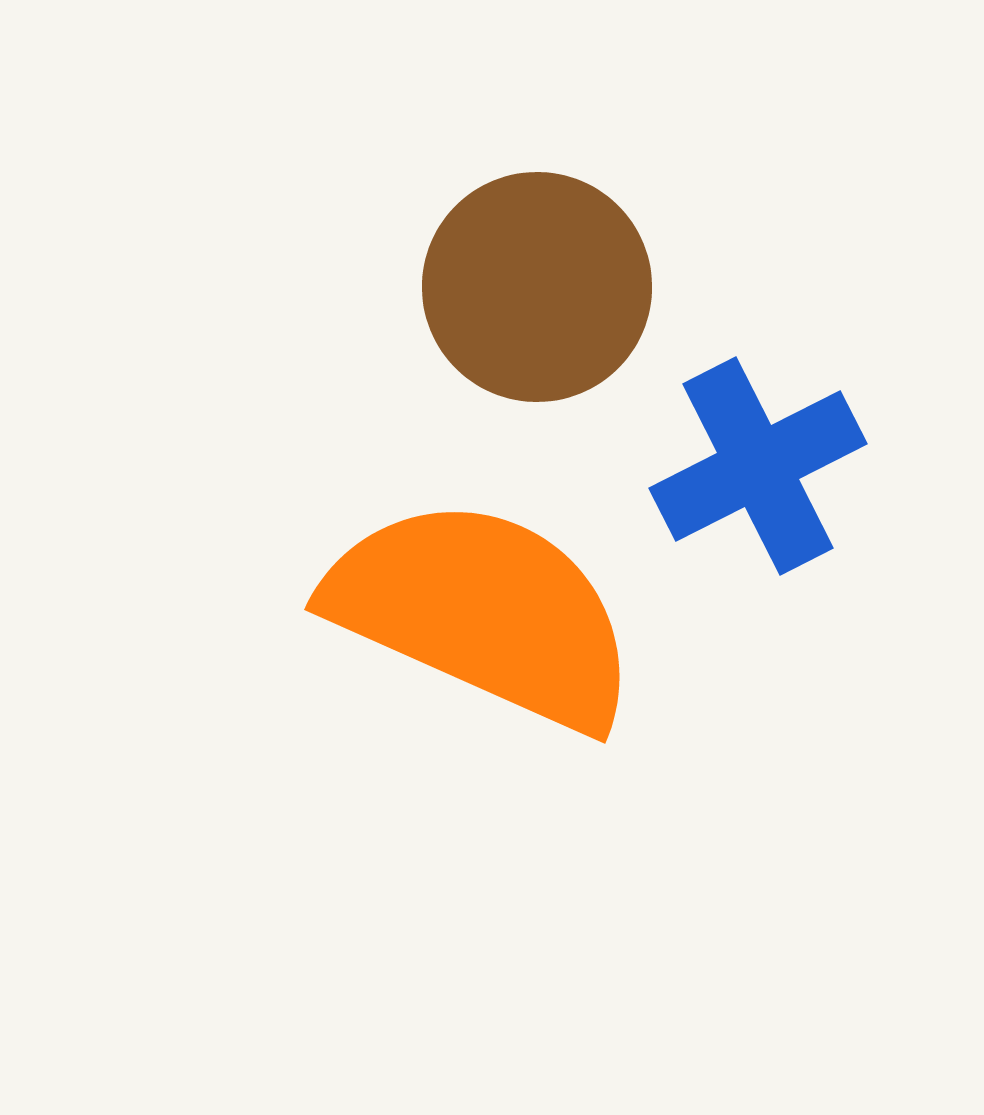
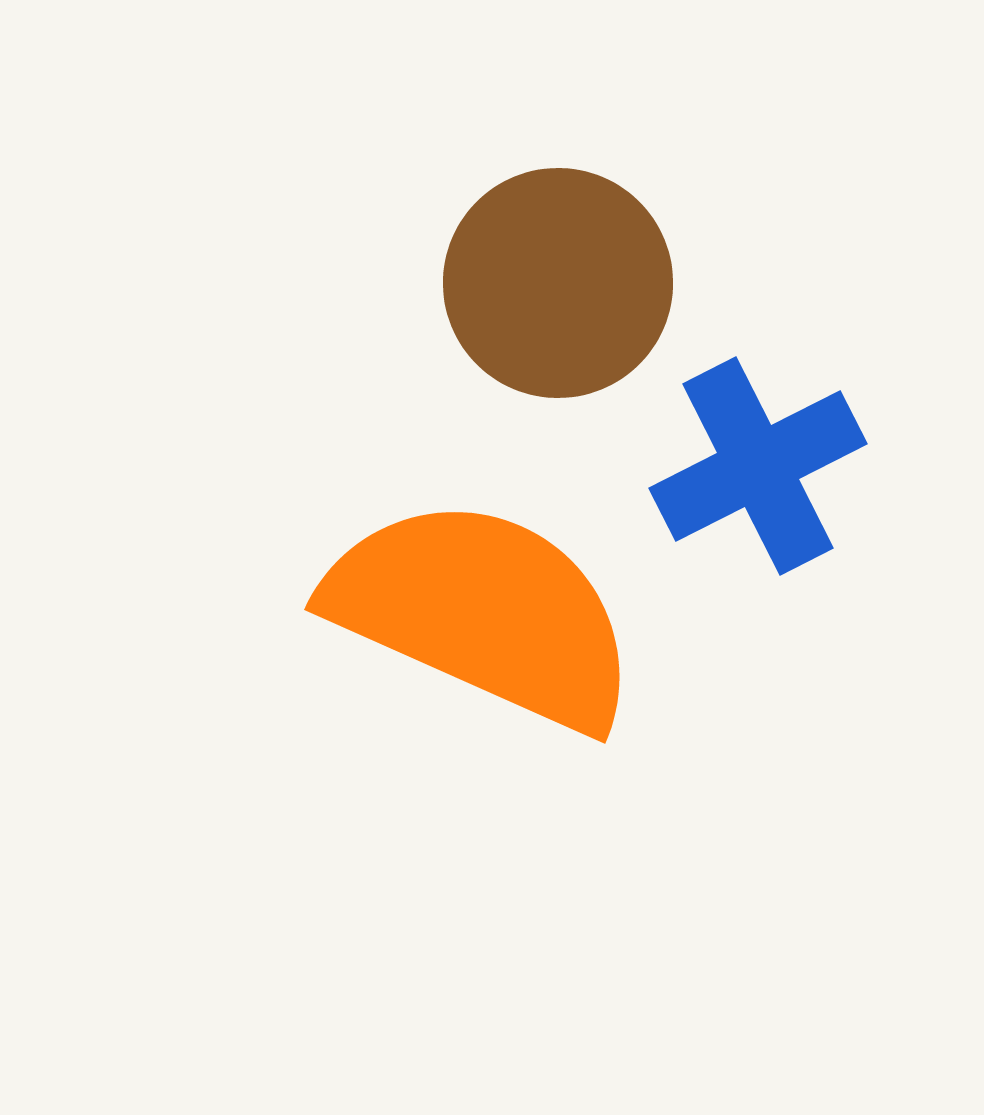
brown circle: moved 21 px right, 4 px up
